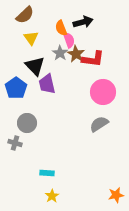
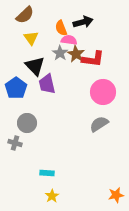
pink semicircle: rotated 63 degrees counterclockwise
